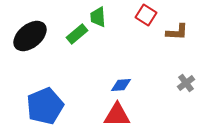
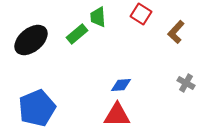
red square: moved 5 px left, 1 px up
brown L-shape: moved 1 px left; rotated 130 degrees clockwise
black ellipse: moved 1 px right, 4 px down
gray cross: rotated 24 degrees counterclockwise
blue pentagon: moved 8 px left, 2 px down
